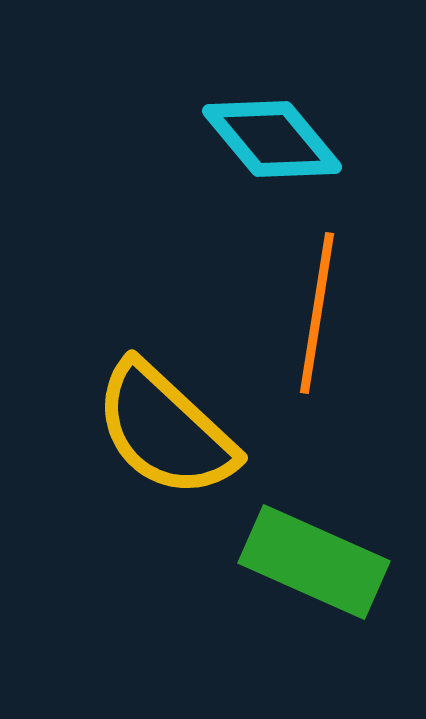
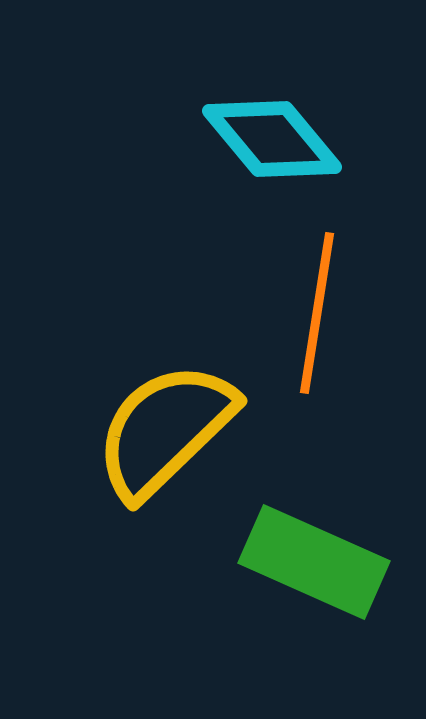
yellow semicircle: rotated 93 degrees clockwise
